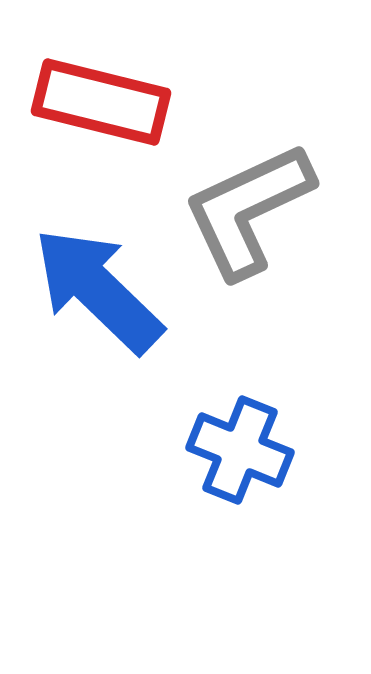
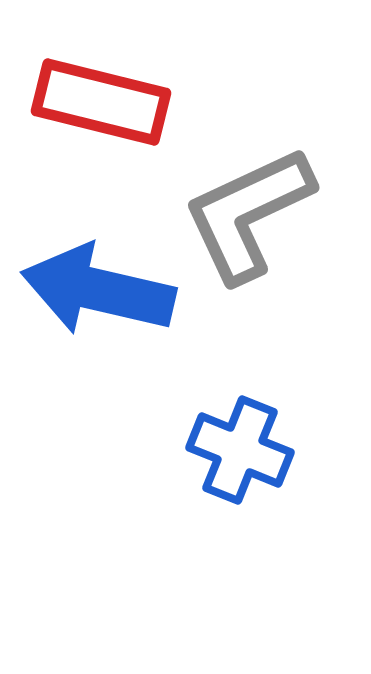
gray L-shape: moved 4 px down
blue arrow: rotated 31 degrees counterclockwise
